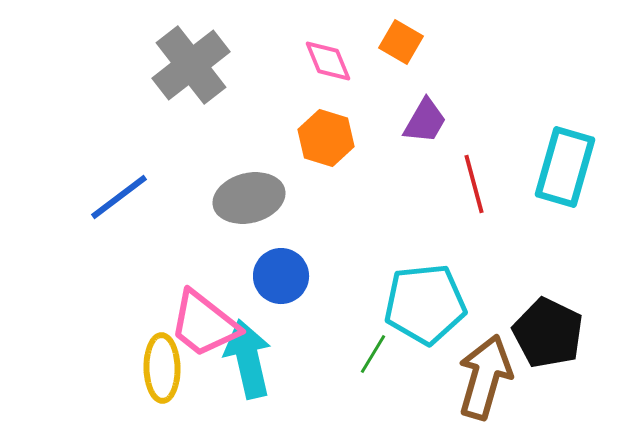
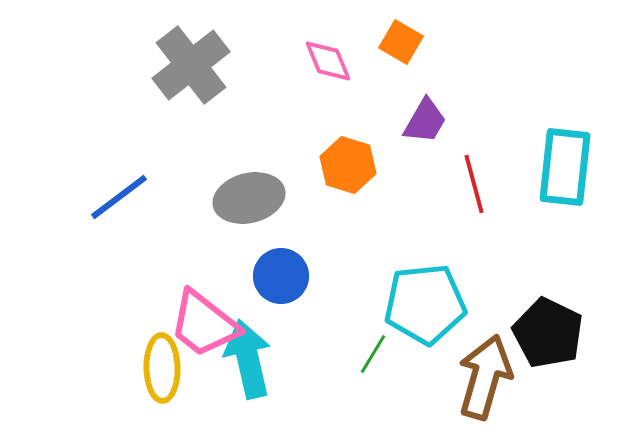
orange hexagon: moved 22 px right, 27 px down
cyan rectangle: rotated 10 degrees counterclockwise
